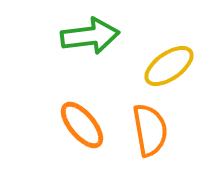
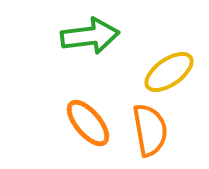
yellow ellipse: moved 6 px down
orange ellipse: moved 6 px right, 2 px up
